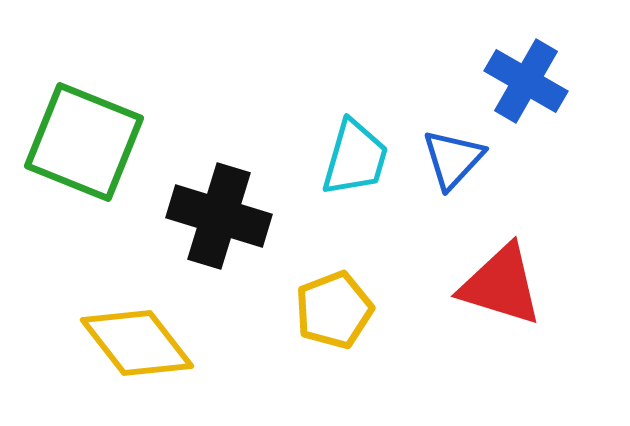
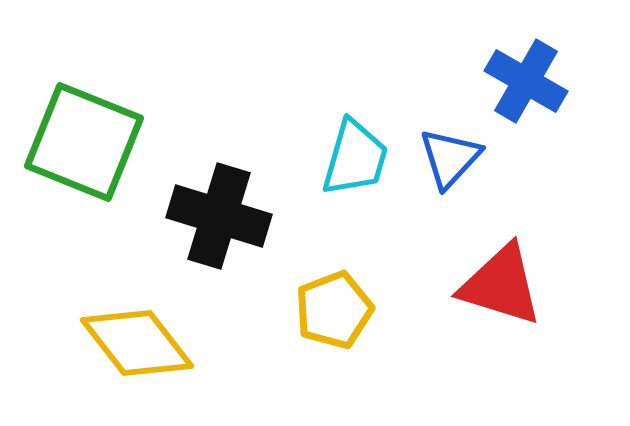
blue triangle: moved 3 px left, 1 px up
